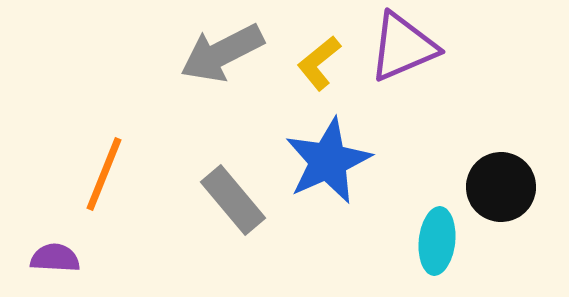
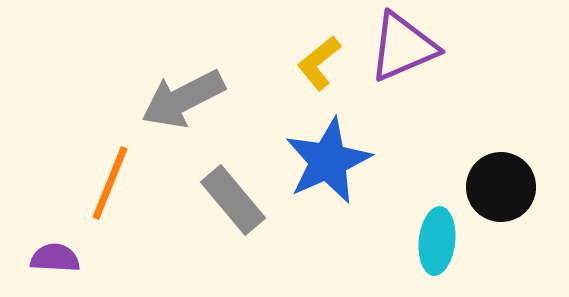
gray arrow: moved 39 px left, 46 px down
orange line: moved 6 px right, 9 px down
